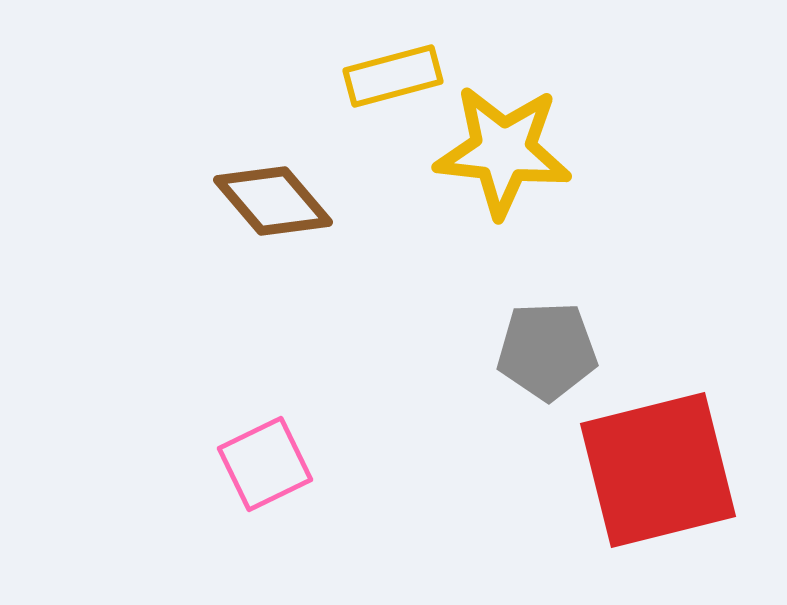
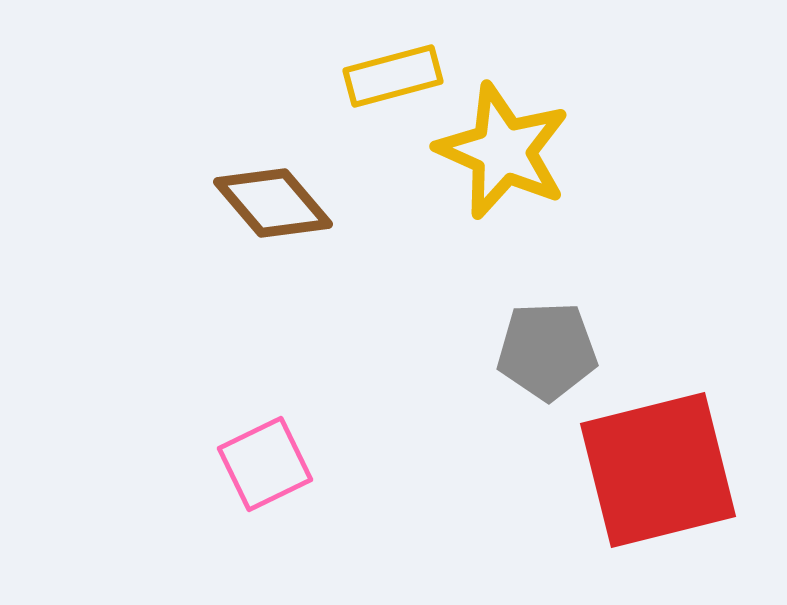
yellow star: rotated 18 degrees clockwise
brown diamond: moved 2 px down
